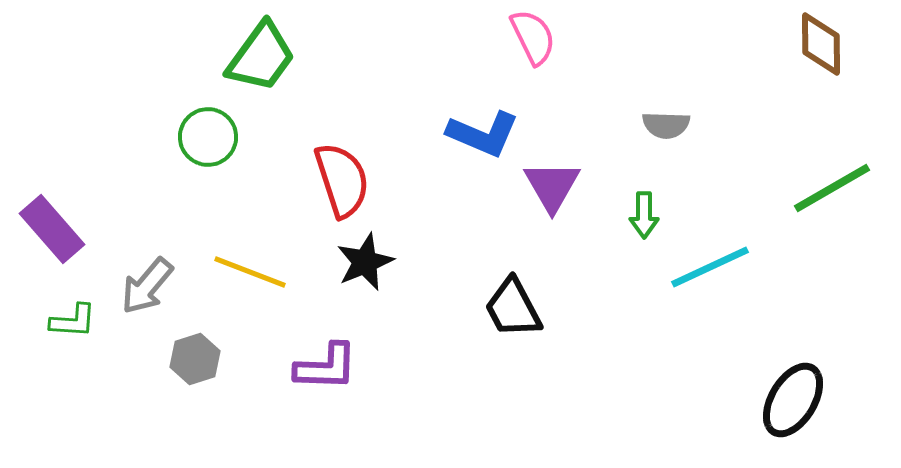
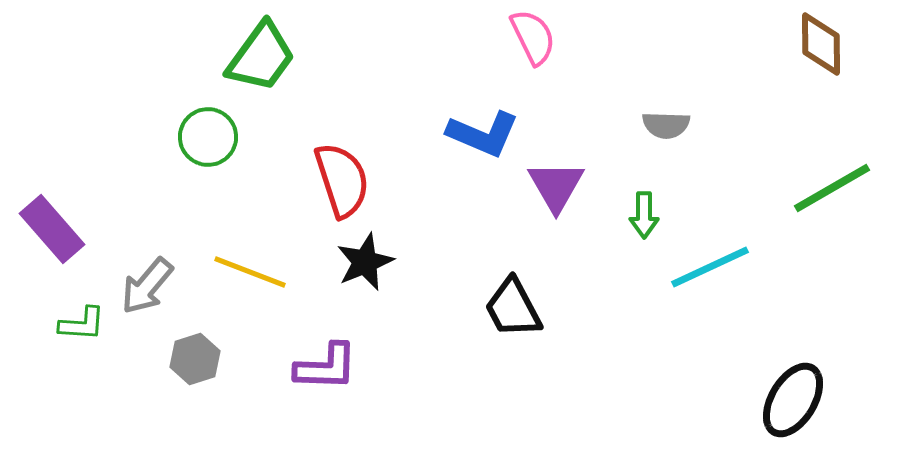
purple triangle: moved 4 px right
green L-shape: moved 9 px right, 3 px down
